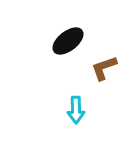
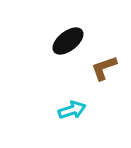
cyan arrow: moved 4 px left; rotated 108 degrees counterclockwise
